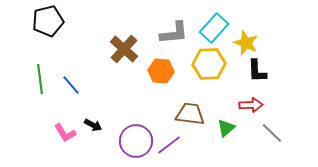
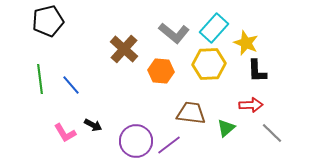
gray L-shape: rotated 44 degrees clockwise
brown trapezoid: moved 1 px right, 1 px up
